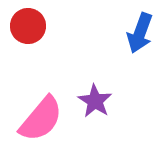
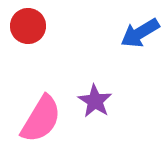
blue arrow: rotated 39 degrees clockwise
pink semicircle: rotated 9 degrees counterclockwise
